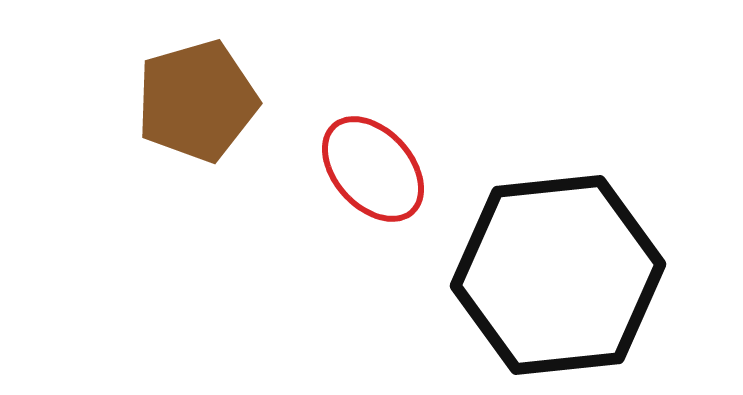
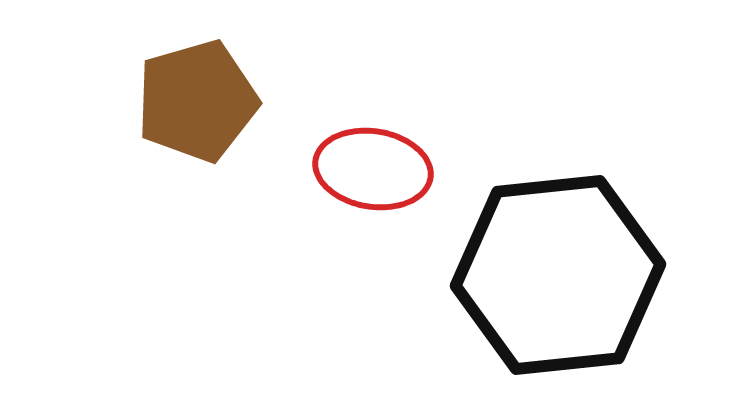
red ellipse: rotated 39 degrees counterclockwise
